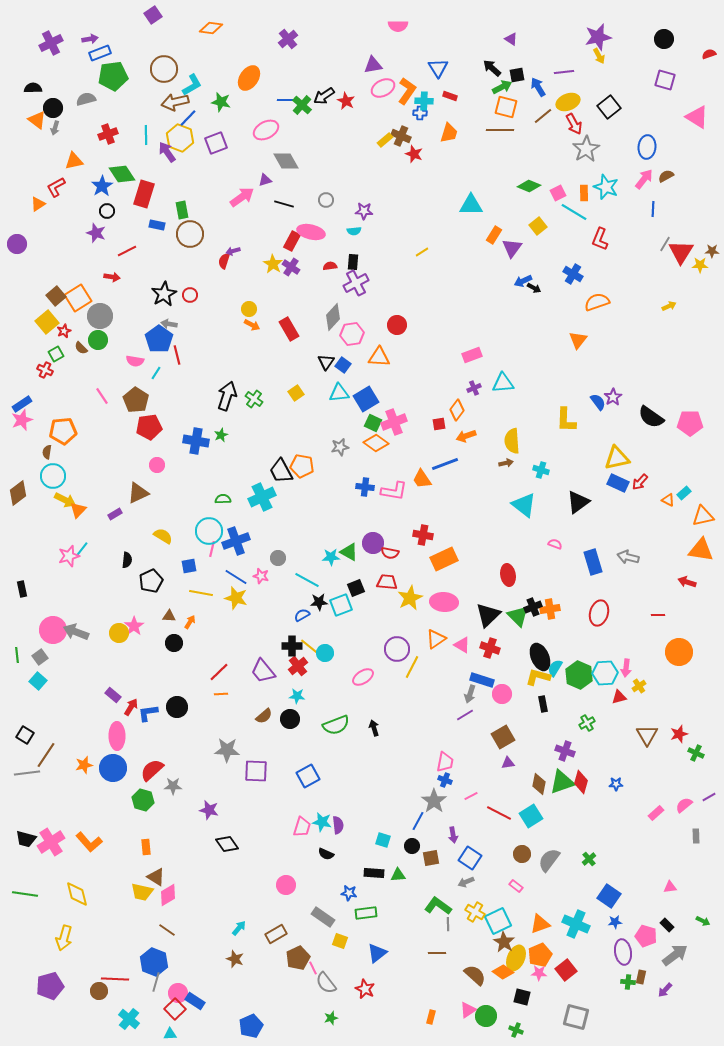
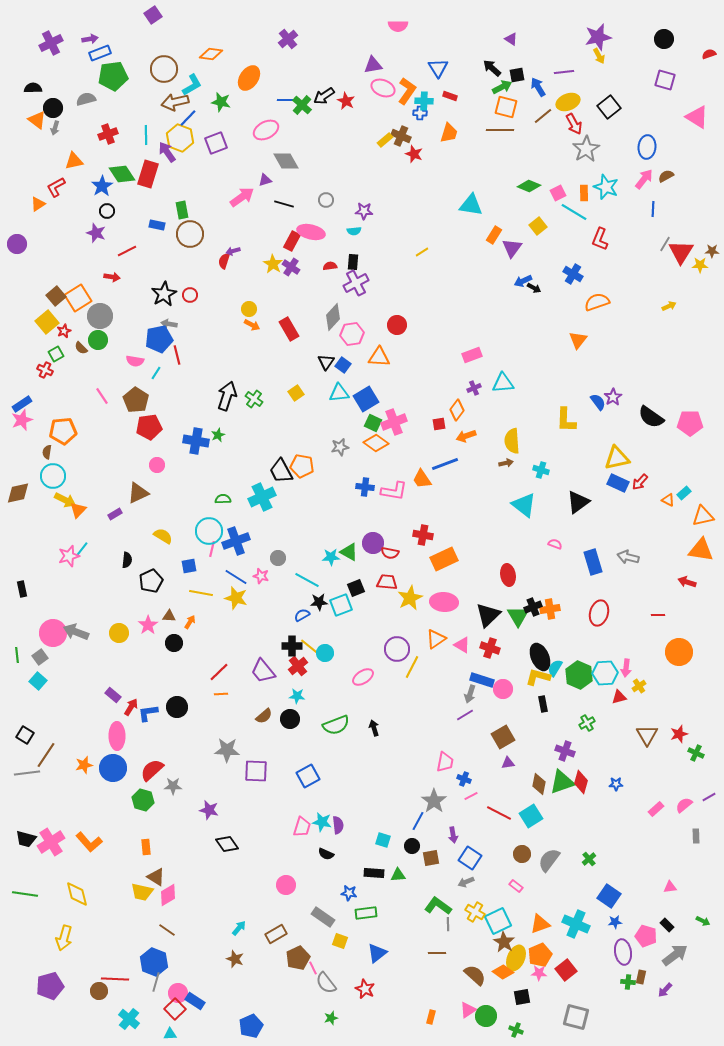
orange diamond at (211, 28): moved 26 px down
pink ellipse at (383, 88): rotated 50 degrees clockwise
red rectangle at (144, 194): moved 4 px right, 20 px up
cyan triangle at (471, 205): rotated 10 degrees clockwise
blue pentagon at (159, 339): rotated 24 degrees clockwise
green star at (221, 435): moved 3 px left
brown diamond at (18, 493): rotated 25 degrees clockwise
green triangle at (518, 616): rotated 15 degrees clockwise
pink star at (134, 626): moved 14 px right, 1 px up
pink circle at (53, 630): moved 3 px down
pink circle at (502, 694): moved 1 px right, 5 px up
blue cross at (445, 780): moved 19 px right, 1 px up
pink rectangle at (656, 813): moved 4 px up
black square at (522, 997): rotated 24 degrees counterclockwise
